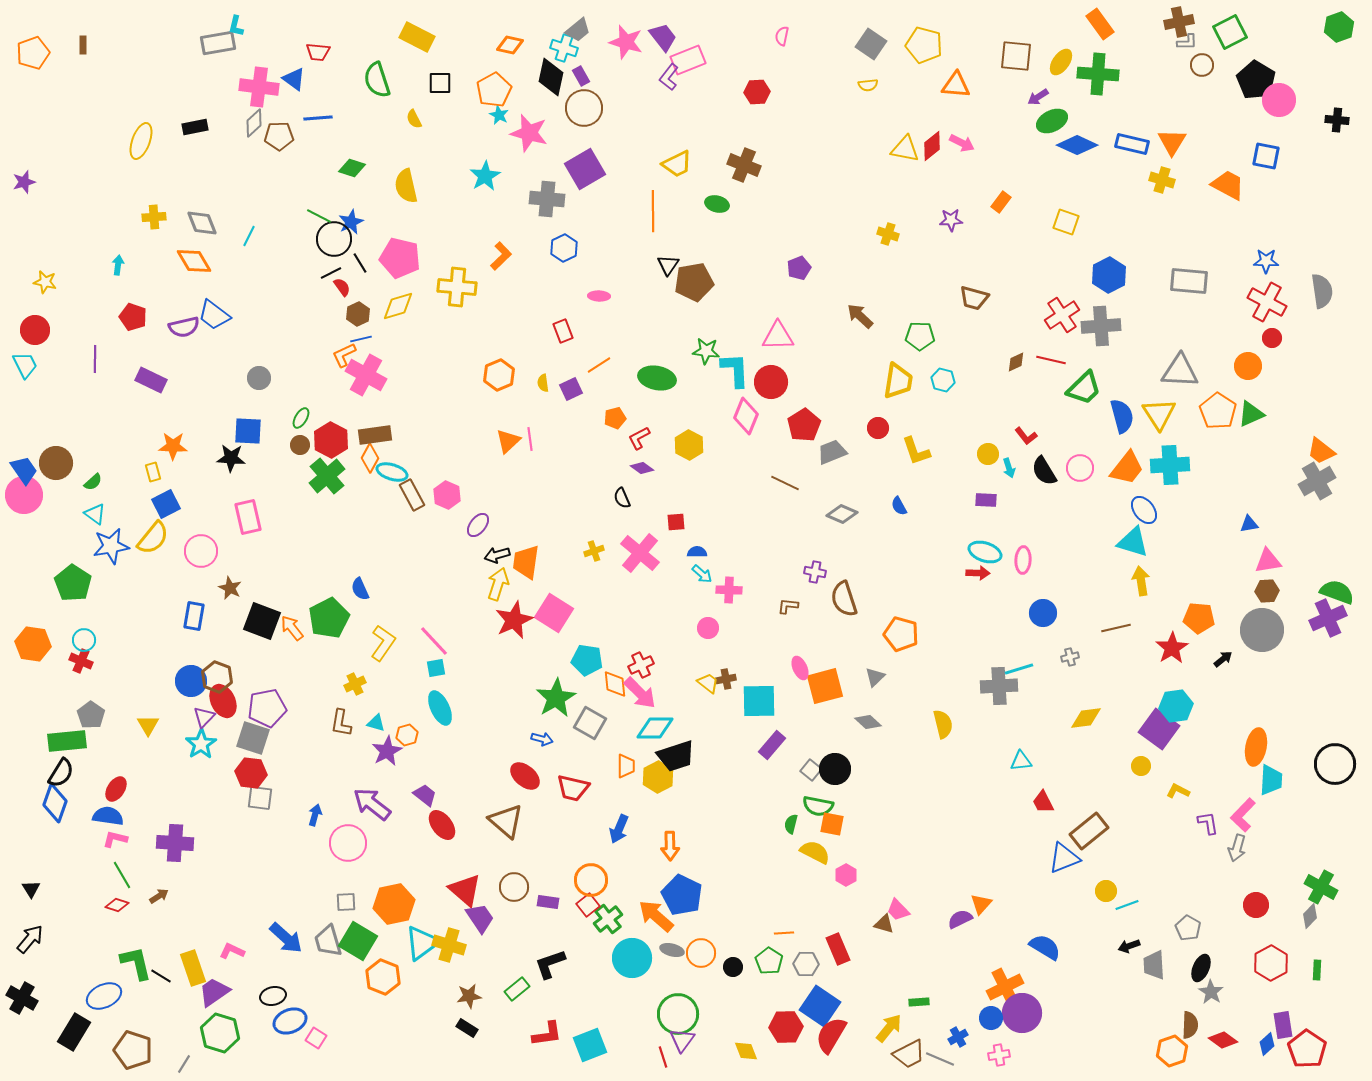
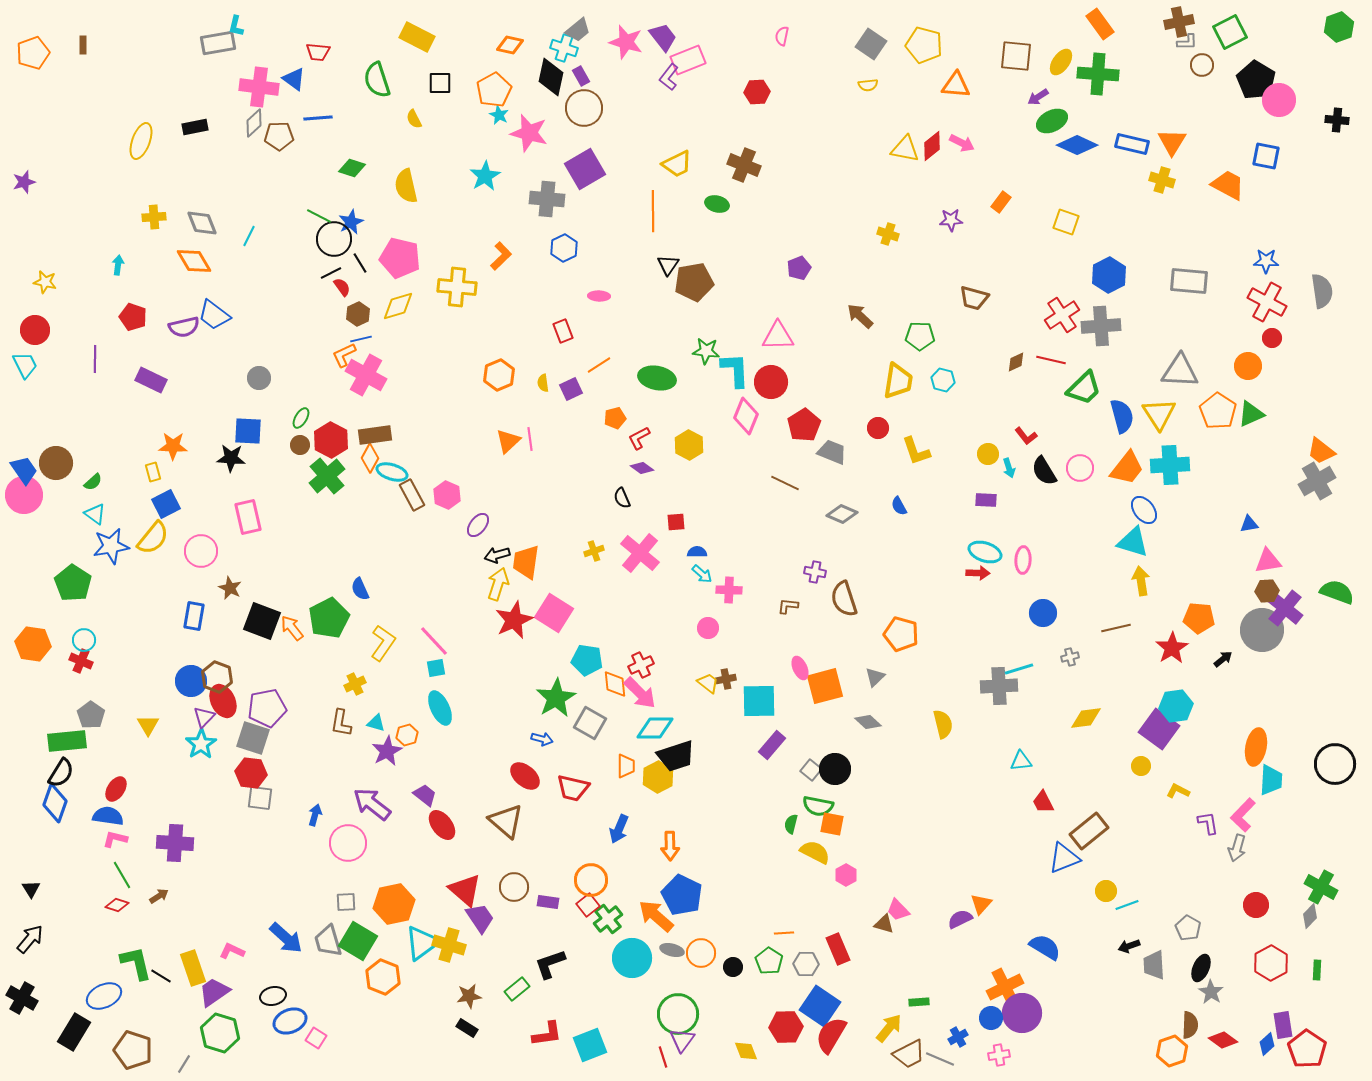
gray trapezoid at (832, 452): rotated 44 degrees clockwise
purple cross at (1328, 618): moved 43 px left, 10 px up; rotated 27 degrees counterclockwise
